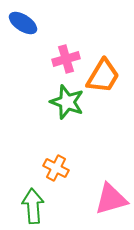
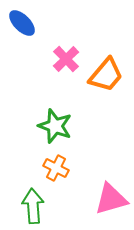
blue ellipse: moved 1 px left; rotated 12 degrees clockwise
pink cross: rotated 28 degrees counterclockwise
orange trapezoid: moved 3 px right, 1 px up; rotated 9 degrees clockwise
green star: moved 12 px left, 24 px down
